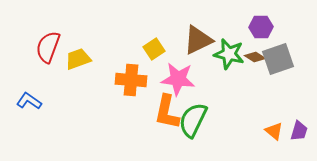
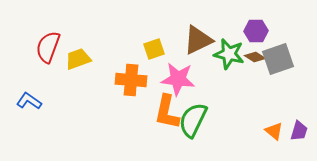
purple hexagon: moved 5 px left, 4 px down
yellow square: rotated 15 degrees clockwise
